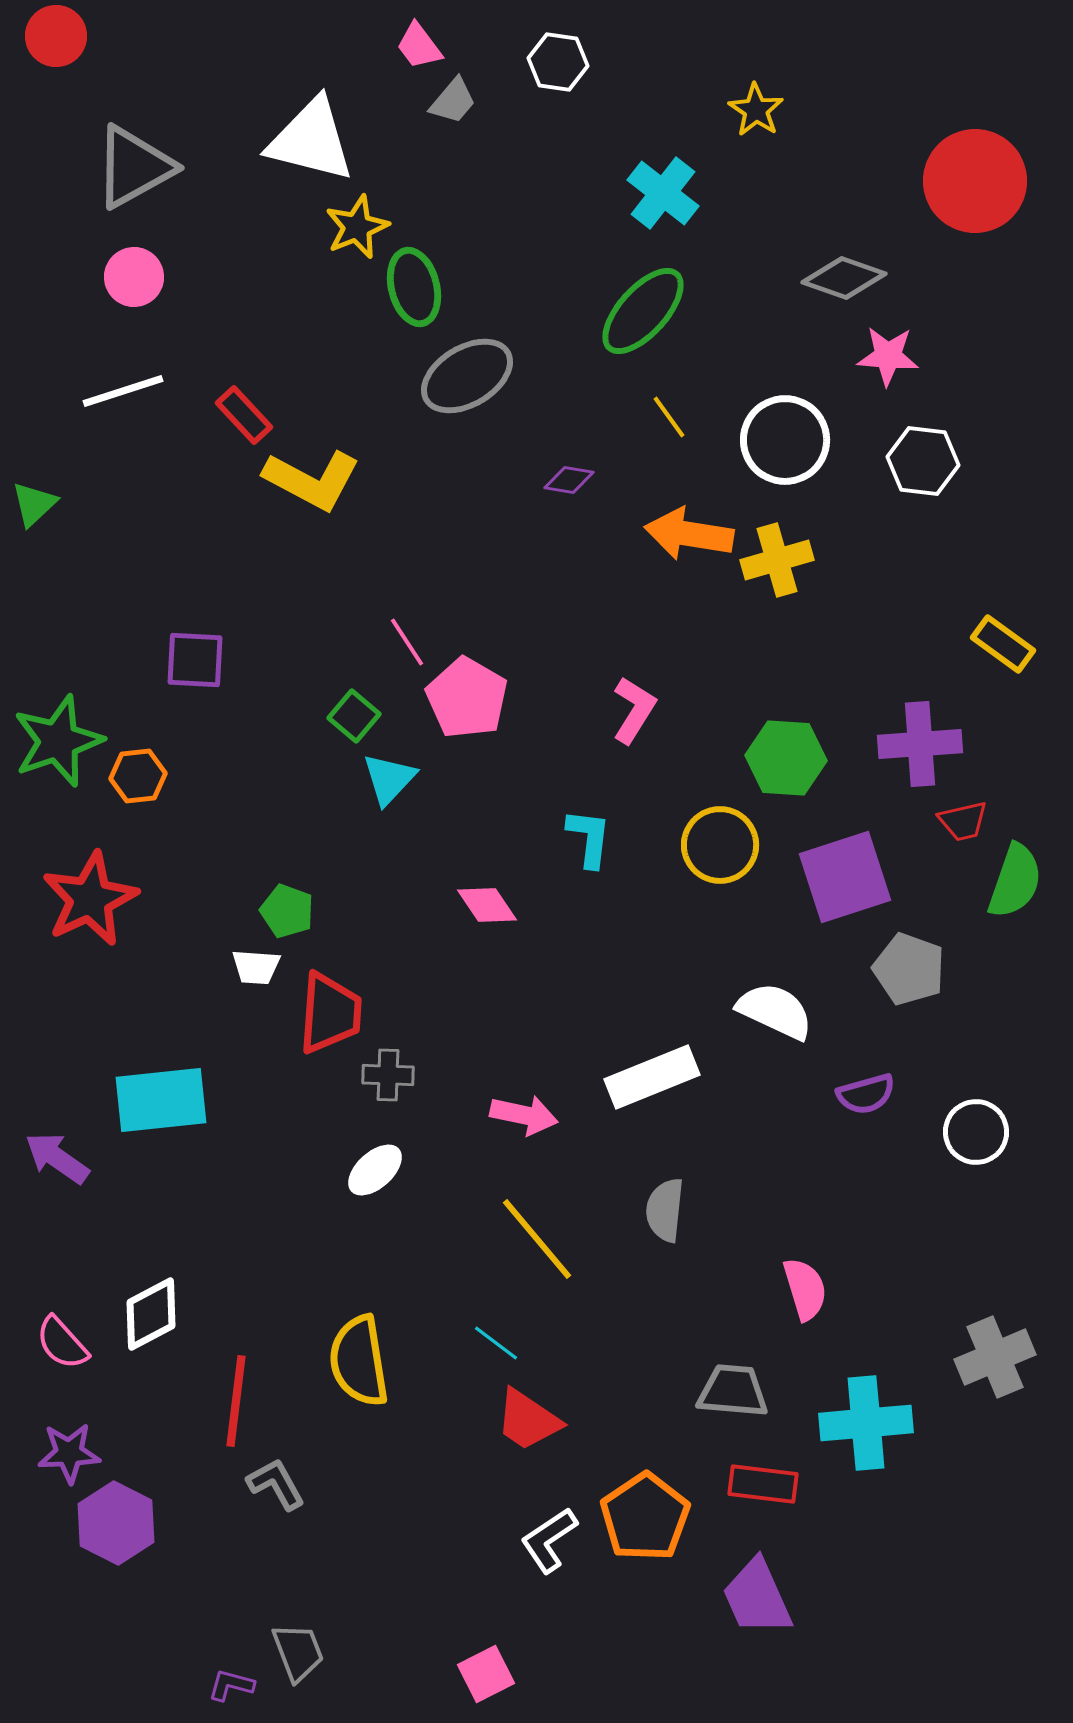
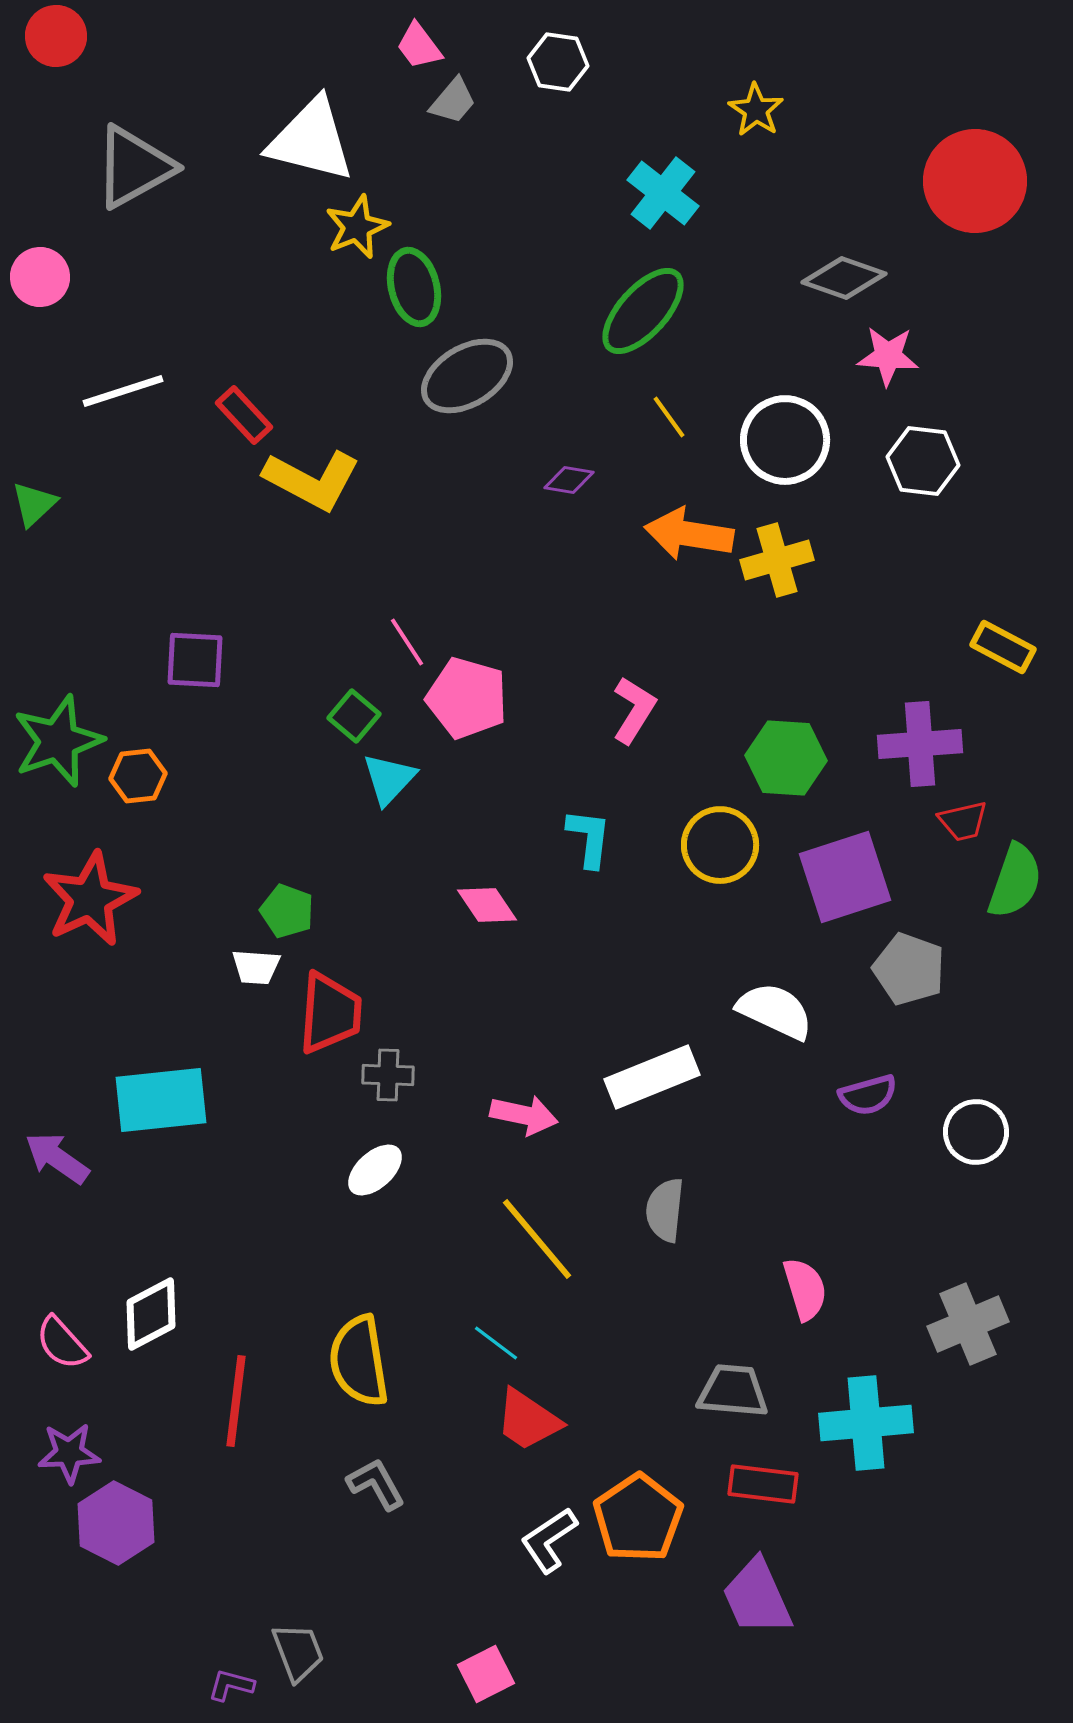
pink circle at (134, 277): moved 94 px left
yellow rectangle at (1003, 644): moved 3 px down; rotated 8 degrees counterclockwise
pink pentagon at (467, 698): rotated 14 degrees counterclockwise
purple semicircle at (866, 1094): moved 2 px right, 1 px down
gray cross at (995, 1357): moved 27 px left, 33 px up
gray L-shape at (276, 1484): moved 100 px right
orange pentagon at (645, 1517): moved 7 px left, 1 px down
